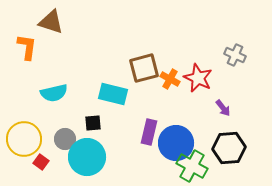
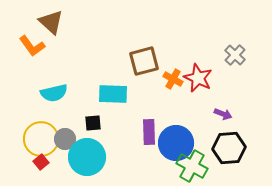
brown triangle: rotated 24 degrees clockwise
orange L-shape: moved 5 px right, 1 px up; rotated 136 degrees clockwise
gray cross: rotated 20 degrees clockwise
brown square: moved 7 px up
orange cross: moved 3 px right
cyan rectangle: rotated 12 degrees counterclockwise
purple arrow: moved 6 px down; rotated 30 degrees counterclockwise
purple rectangle: rotated 15 degrees counterclockwise
yellow circle: moved 17 px right
red square: rotated 14 degrees clockwise
